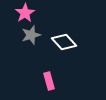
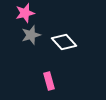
pink star: rotated 18 degrees clockwise
